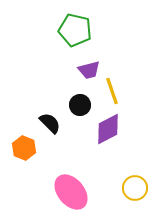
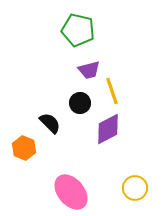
green pentagon: moved 3 px right
black circle: moved 2 px up
